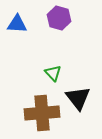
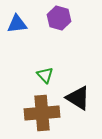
blue triangle: rotated 10 degrees counterclockwise
green triangle: moved 8 px left, 2 px down
black triangle: rotated 20 degrees counterclockwise
